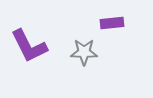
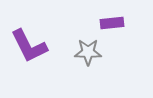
gray star: moved 4 px right
